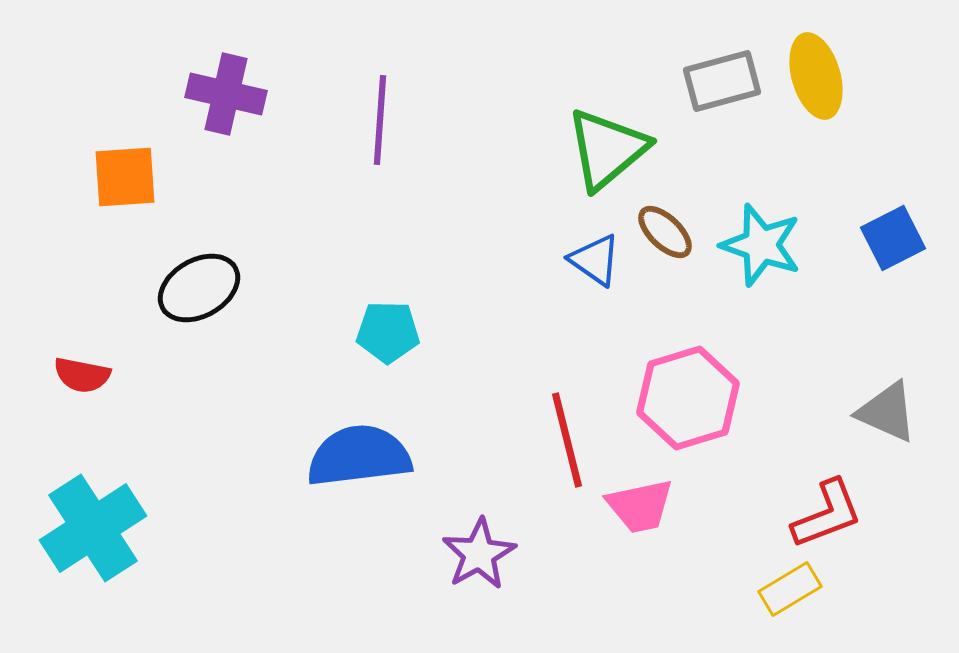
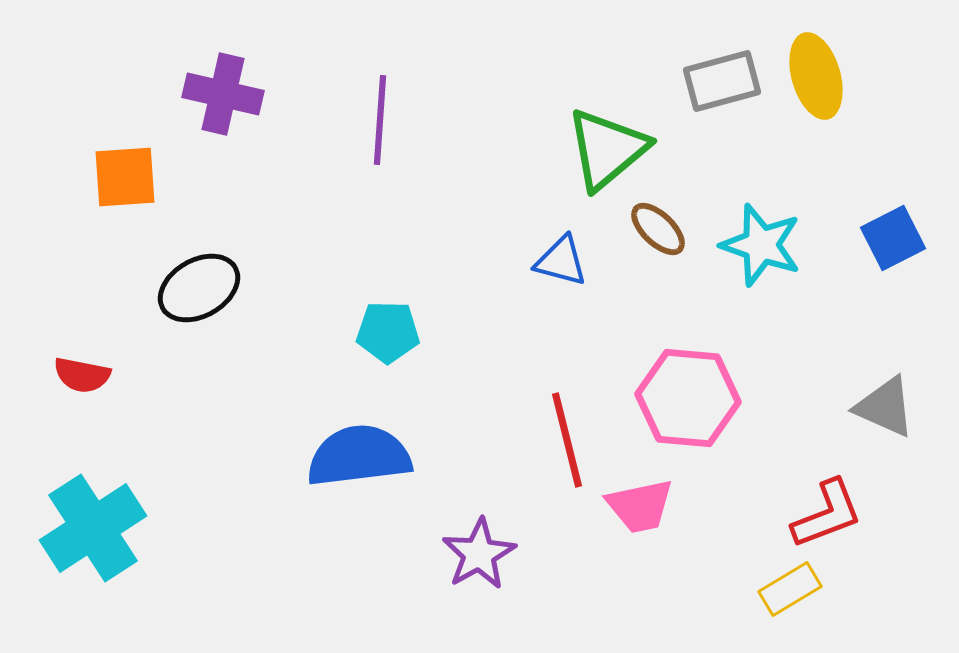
purple cross: moved 3 px left
brown ellipse: moved 7 px left, 3 px up
blue triangle: moved 34 px left, 1 px down; rotated 20 degrees counterclockwise
pink hexagon: rotated 22 degrees clockwise
gray triangle: moved 2 px left, 5 px up
